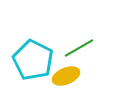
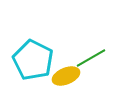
green line: moved 12 px right, 10 px down
